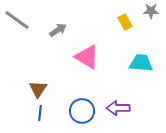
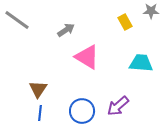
gray arrow: moved 8 px right
purple arrow: moved 2 px up; rotated 40 degrees counterclockwise
